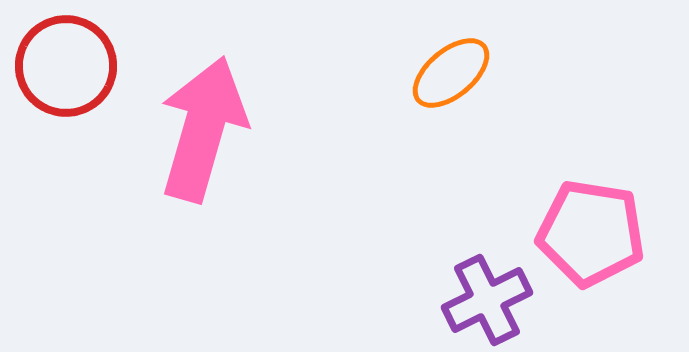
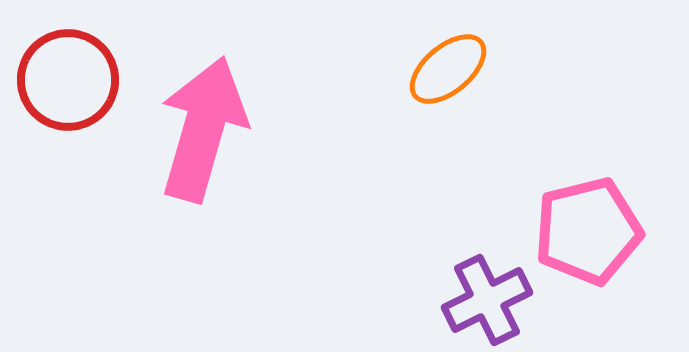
red circle: moved 2 px right, 14 px down
orange ellipse: moved 3 px left, 4 px up
pink pentagon: moved 3 px left, 2 px up; rotated 23 degrees counterclockwise
